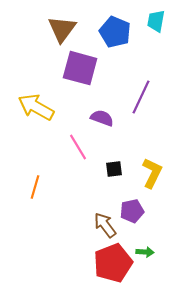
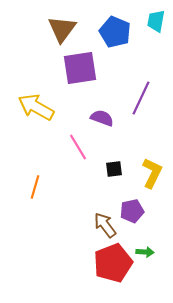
purple square: rotated 24 degrees counterclockwise
purple line: moved 1 px down
